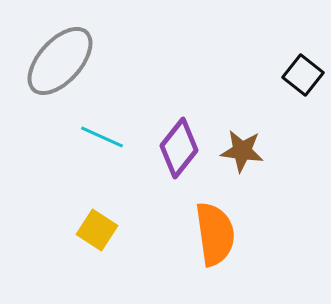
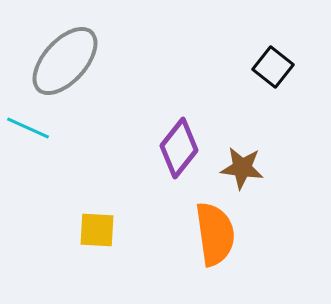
gray ellipse: moved 5 px right
black square: moved 30 px left, 8 px up
cyan line: moved 74 px left, 9 px up
brown star: moved 17 px down
yellow square: rotated 30 degrees counterclockwise
